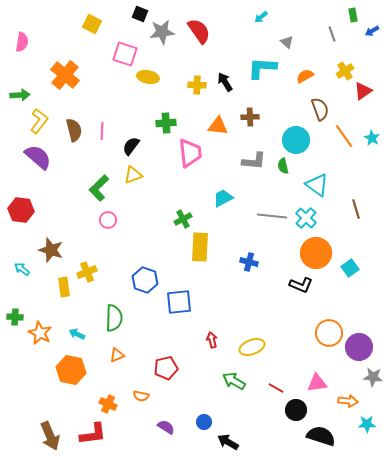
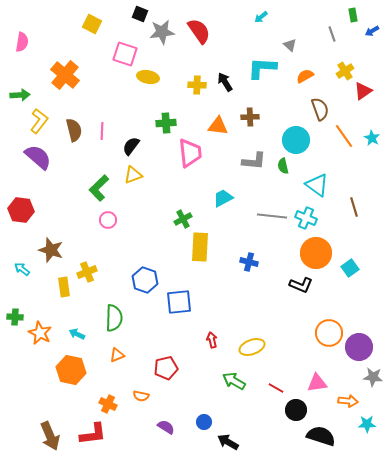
gray triangle at (287, 42): moved 3 px right, 3 px down
brown line at (356, 209): moved 2 px left, 2 px up
cyan cross at (306, 218): rotated 20 degrees counterclockwise
